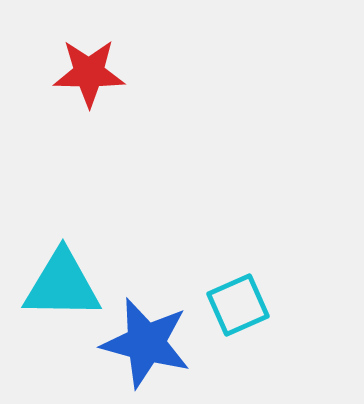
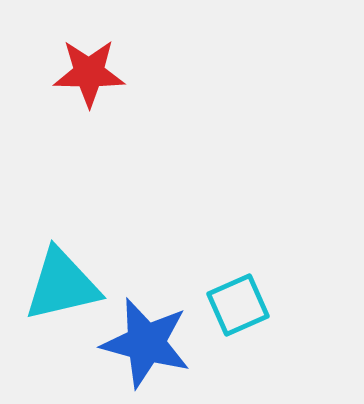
cyan triangle: rotated 14 degrees counterclockwise
